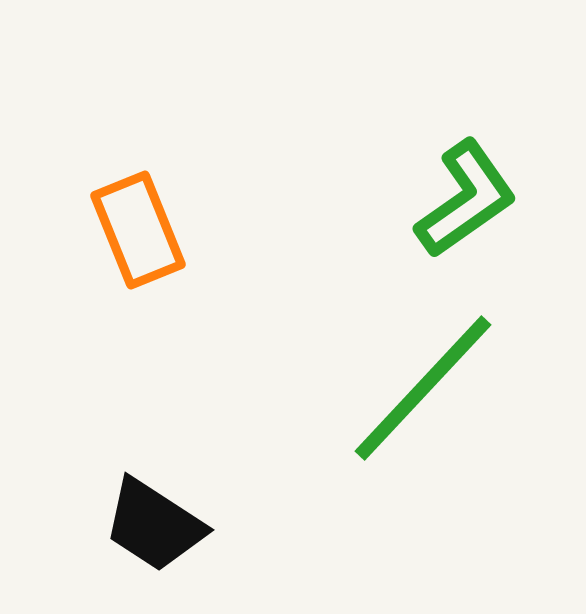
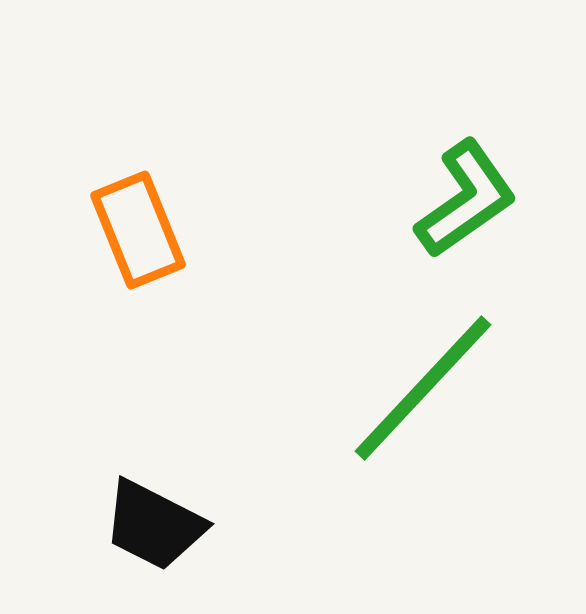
black trapezoid: rotated 6 degrees counterclockwise
